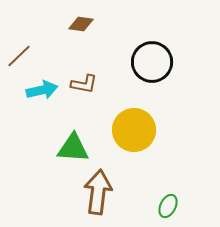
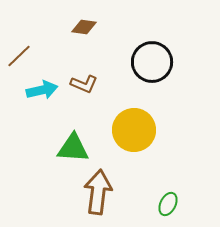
brown diamond: moved 3 px right, 3 px down
brown L-shape: rotated 12 degrees clockwise
green ellipse: moved 2 px up
